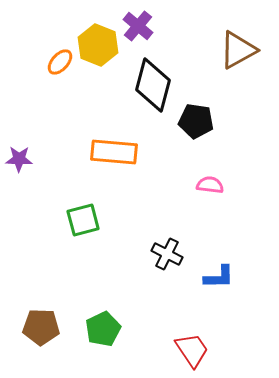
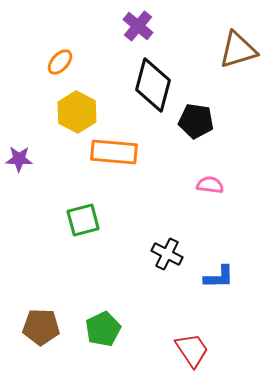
yellow hexagon: moved 21 px left, 67 px down; rotated 6 degrees clockwise
brown triangle: rotated 12 degrees clockwise
